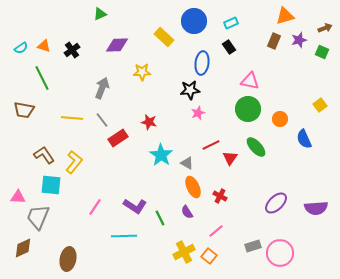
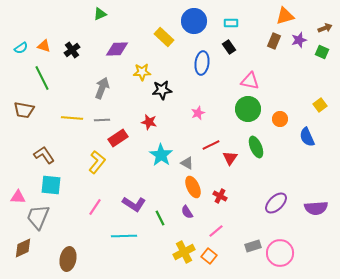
cyan rectangle at (231, 23): rotated 24 degrees clockwise
purple diamond at (117, 45): moved 4 px down
black star at (190, 90): moved 28 px left
gray line at (102, 120): rotated 56 degrees counterclockwise
blue semicircle at (304, 139): moved 3 px right, 2 px up
green ellipse at (256, 147): rotated 20 degrees clockwise
yellow L-shape at (74, 162): moved 23 px right
purple L-shape at (135, 206): moved 1 px left, 2 px up
